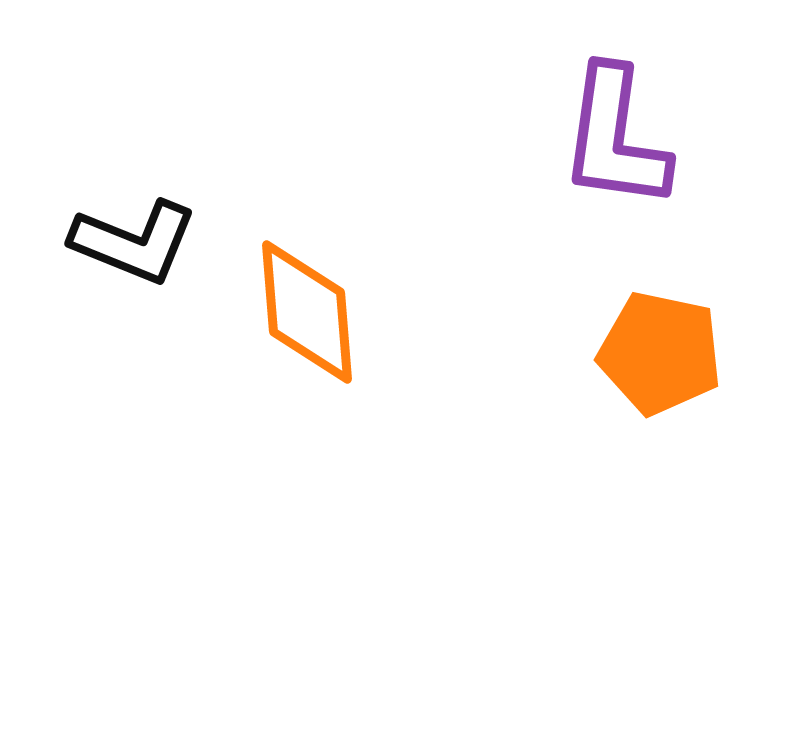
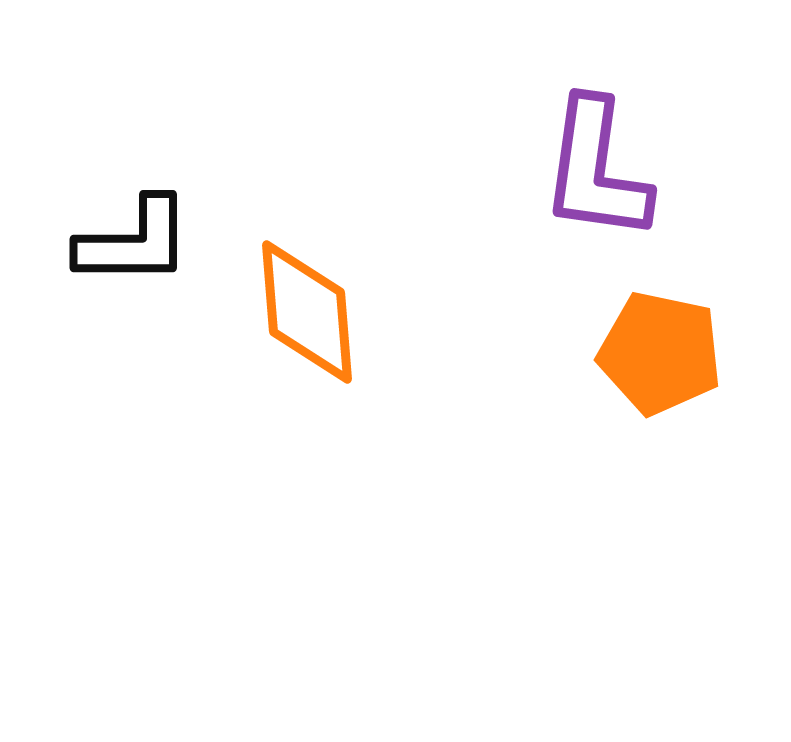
purple L-shape: moved 19 px left, 32 px down
black L-shape: rotated 22 degrees counterclockwise
